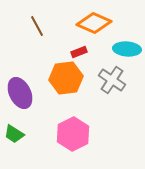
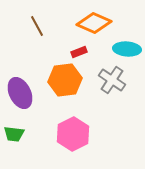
orange hexagon: moved 1 px left, 2 px down
green trapezoid: rotated 25 degrees counterclockwise
